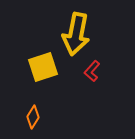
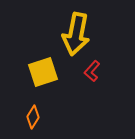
yellow square: moved 5 px down
